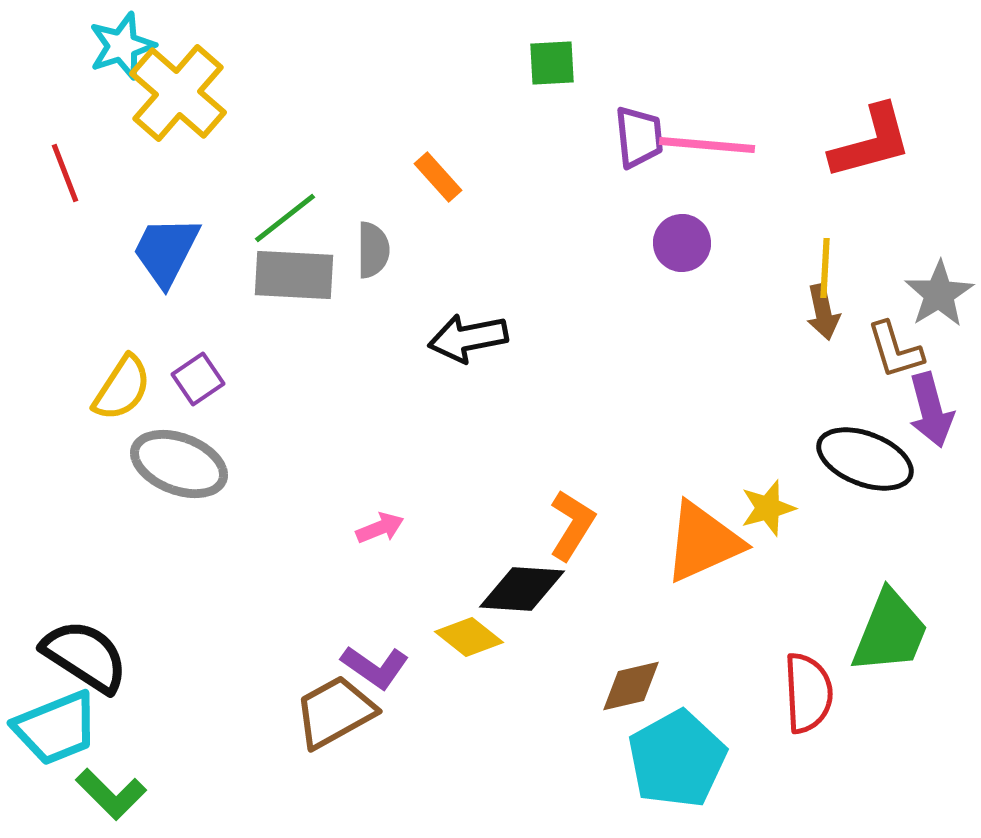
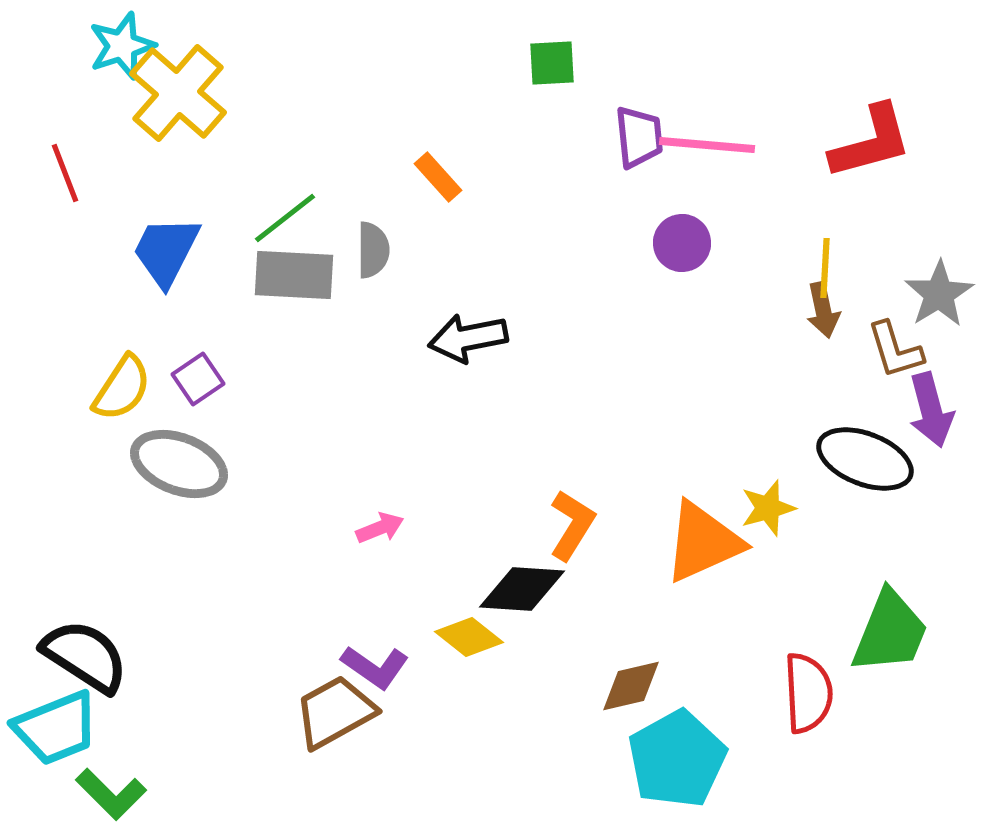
brown arrow: moved 2 px up
